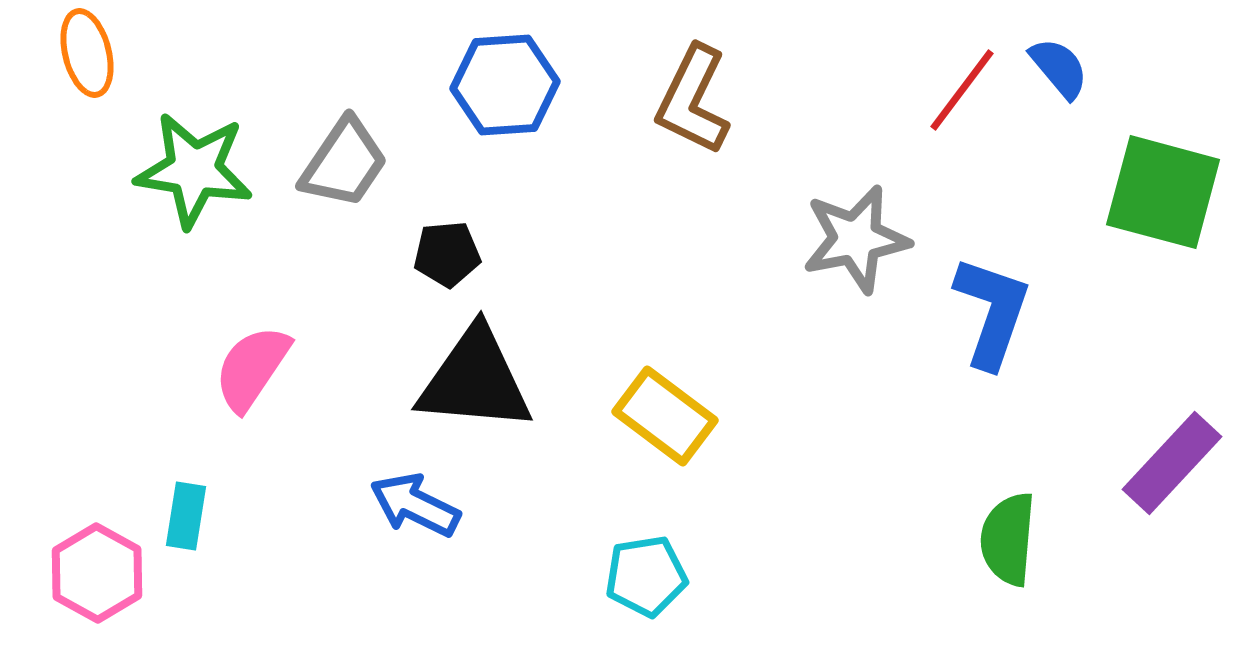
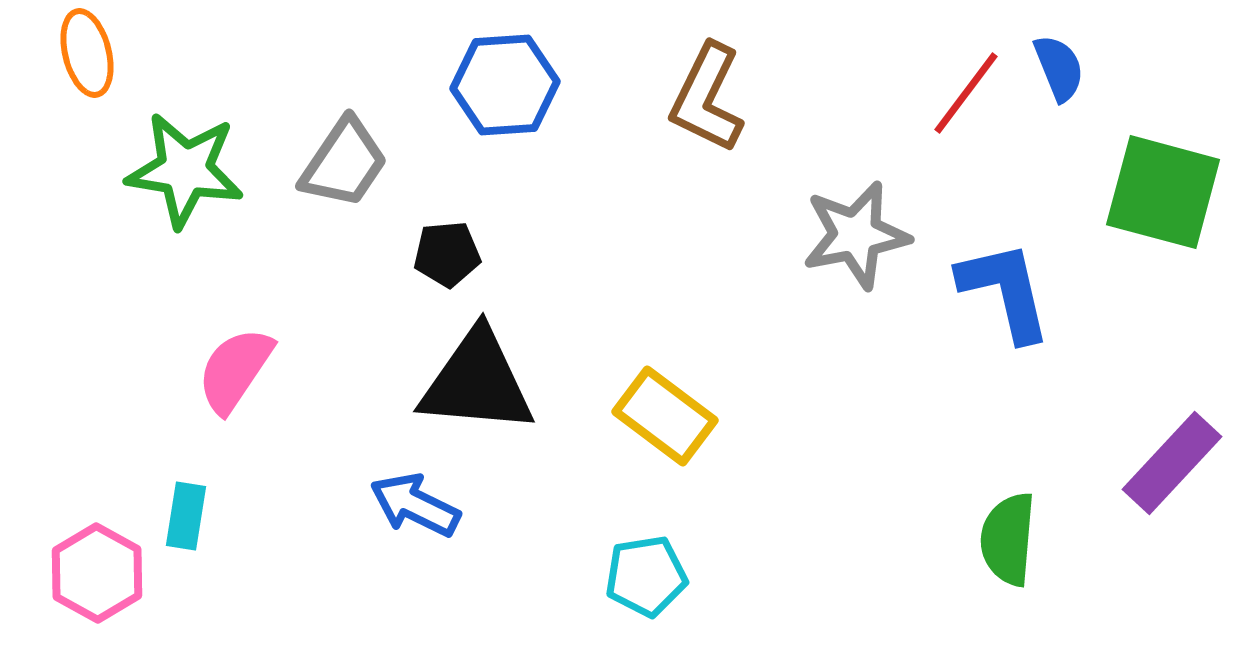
blue semicircle: rotated 18 degrees clockwise
red line: moved 4 px right, 3 px down
brown L-shape: moved 14 px right, 2 px up
green star: moved 9 px left
gray star: moved 4 px up
blue L-shape: moved 13 px right, 21 px up; rotated 32 degrees counterclockwise
pink semicircle: moved 17 px left, 2 px down
black triangle: moved 2 px right, 2 px down
